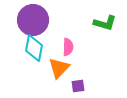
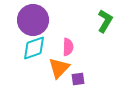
green L-shape: moved 2 px up; rotated 75 degrees counterclockwise
cyan diamond: rotated 60 degrees clockwise
purple square: moved 7 px up
